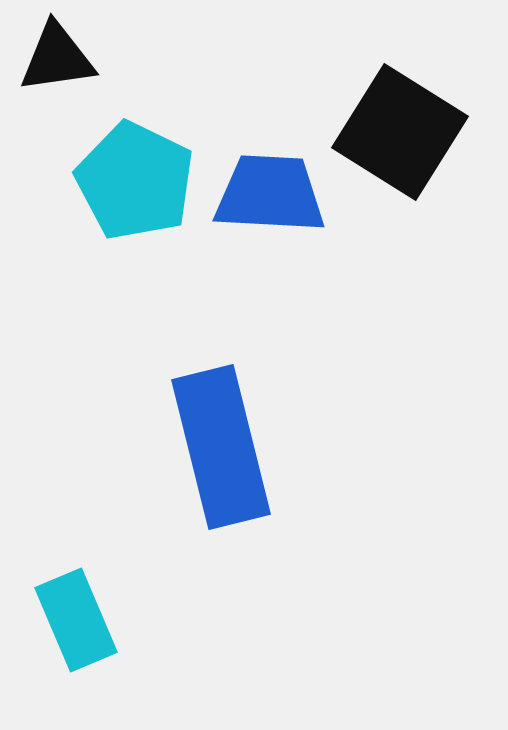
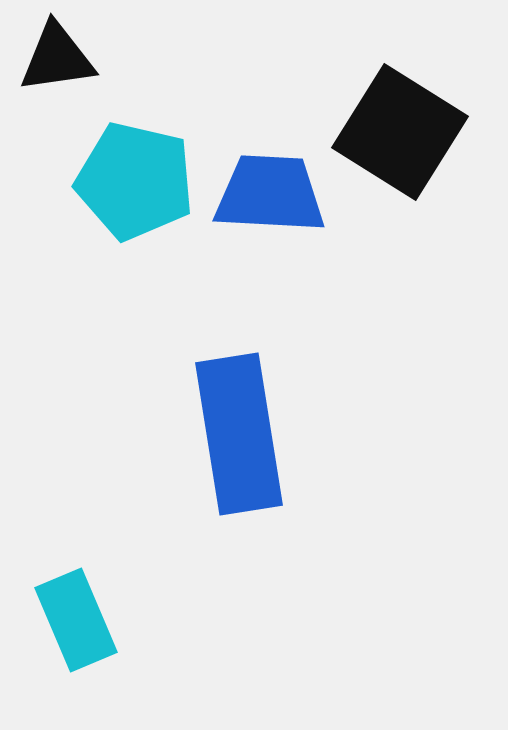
cyan pentagon: rotated 13 degrees counterclockwise
blue rectangle: moved 18 px right, 13 px up; rotated 5 degrees clockwise
